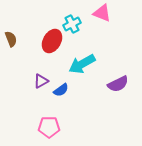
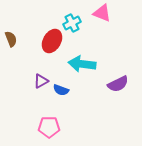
cyan cross: moved 1 px up
cyan arrow: rotated 36 degrees clockwise
blue semicircle: rotated 56 degrees clockwise
